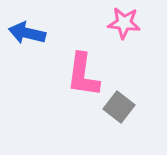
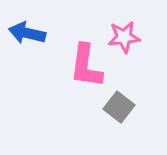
pink star: moved 14 px down; rotated 12 degrees counterclockwise
pink L-shape: moved 3 px right, 9 px up
